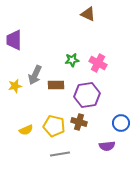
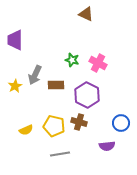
brown triangle: moved 2 px left
purple trapezoid: moved 1 px right
green star: rotated 24 degrees clockwise
yellow star: rotated 16 degrees counterclockwise
purple hexagon: rotated 25 degrees counterclockwise
